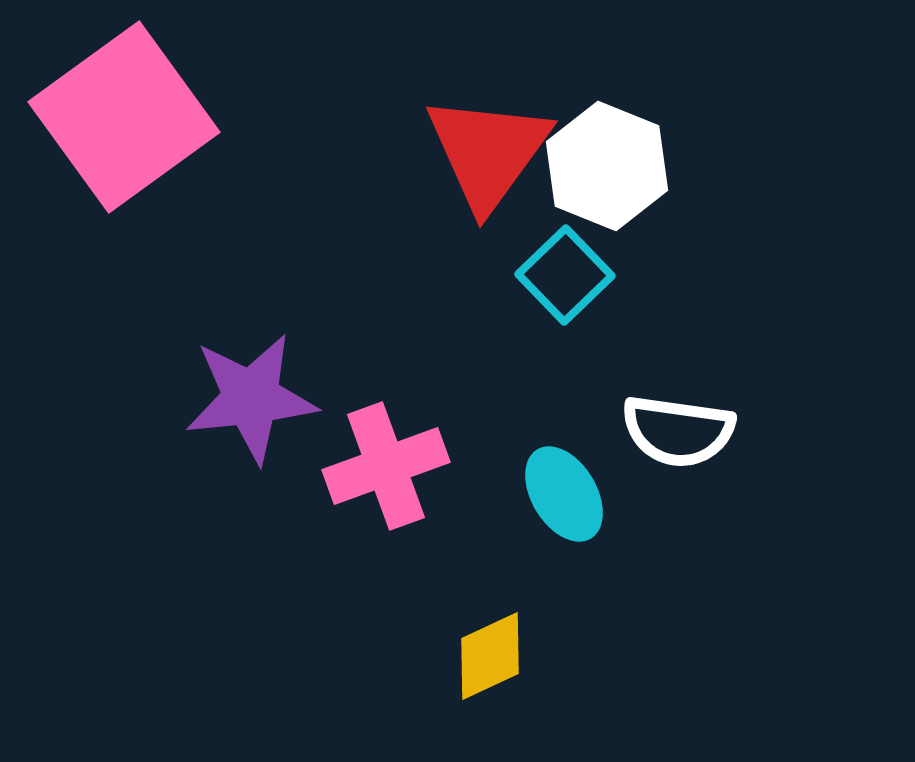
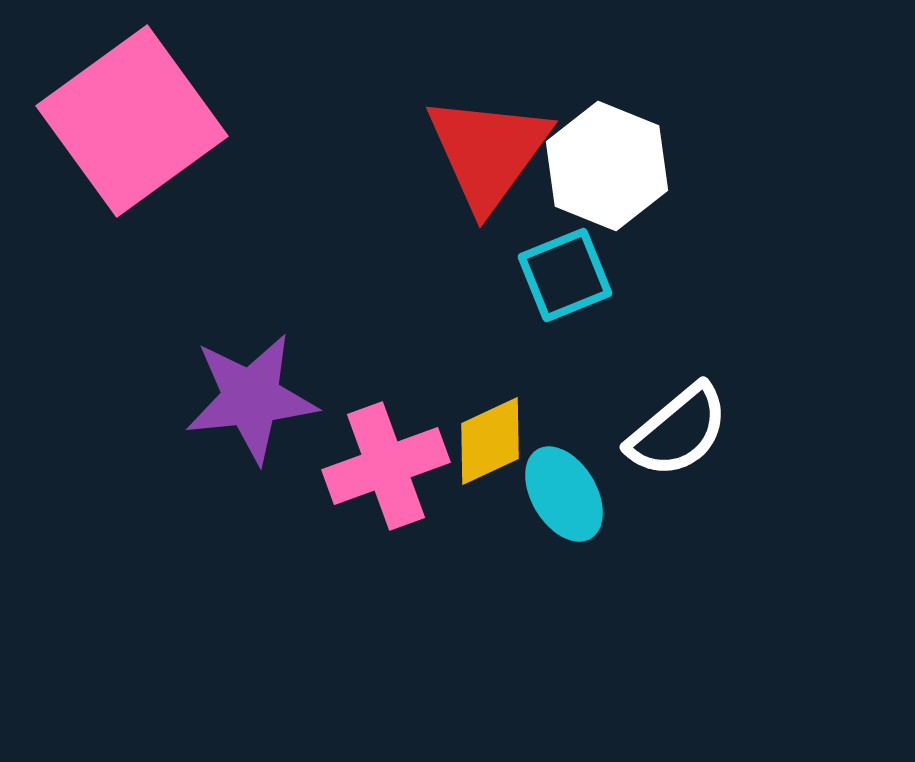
pink square: moved 8 px right, 4 px down
cyan square: rotated 22 degrees clockwise
white semicircle: rotated 48 degrees counterclockwise
yellow diamond: moved 215 px up
